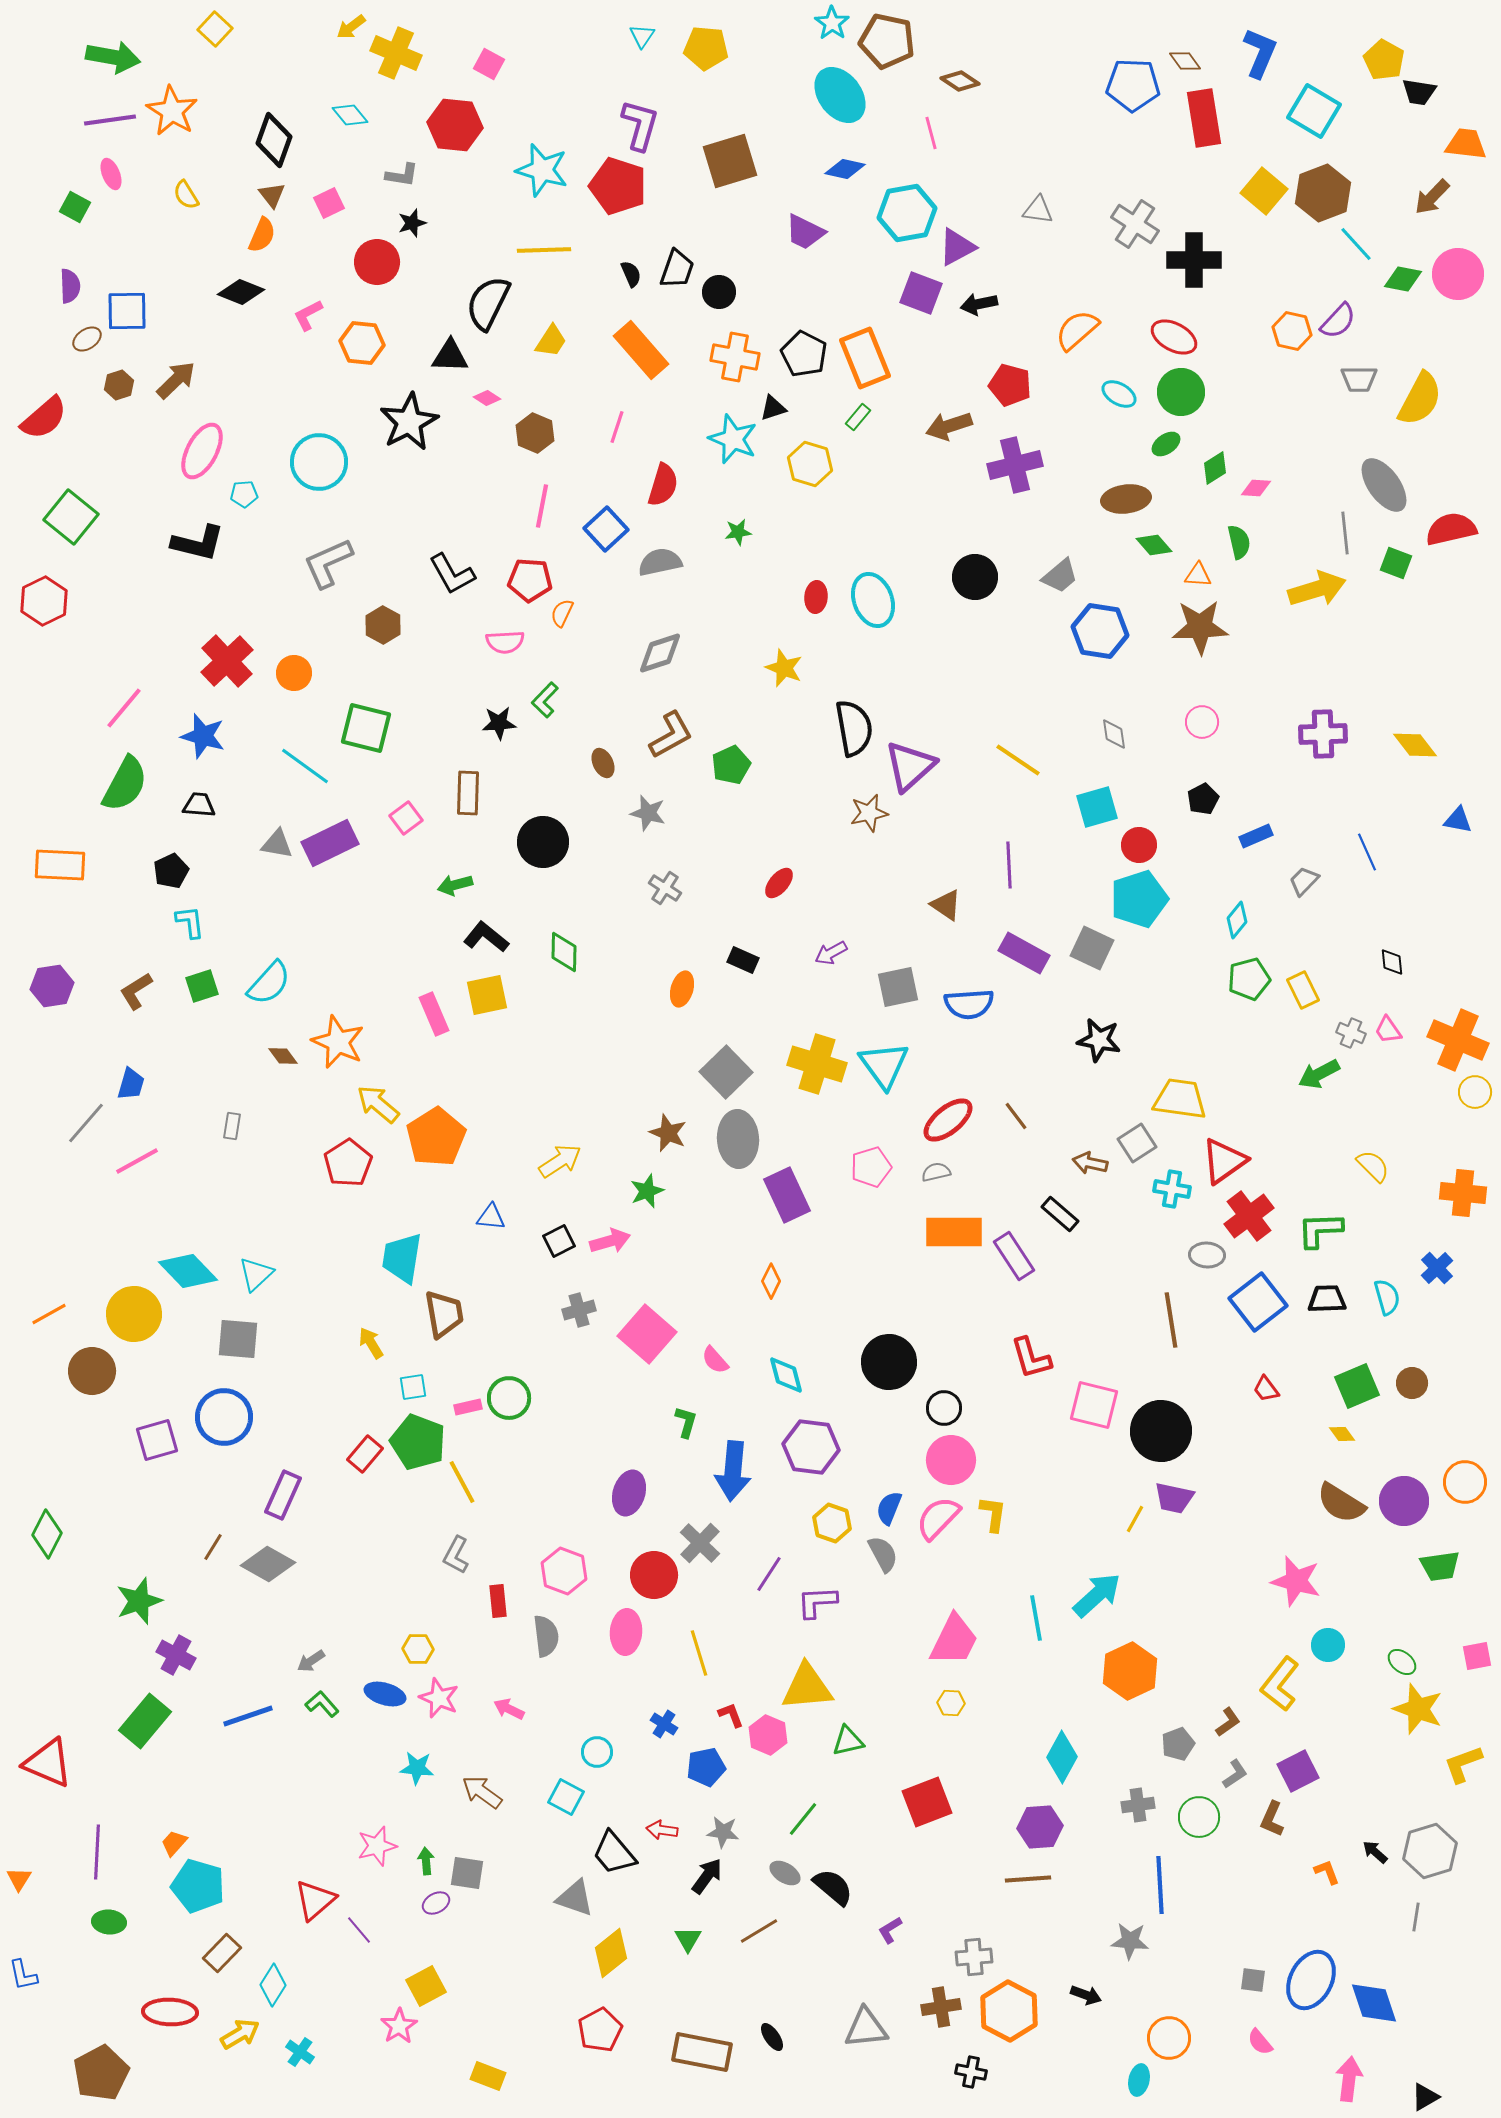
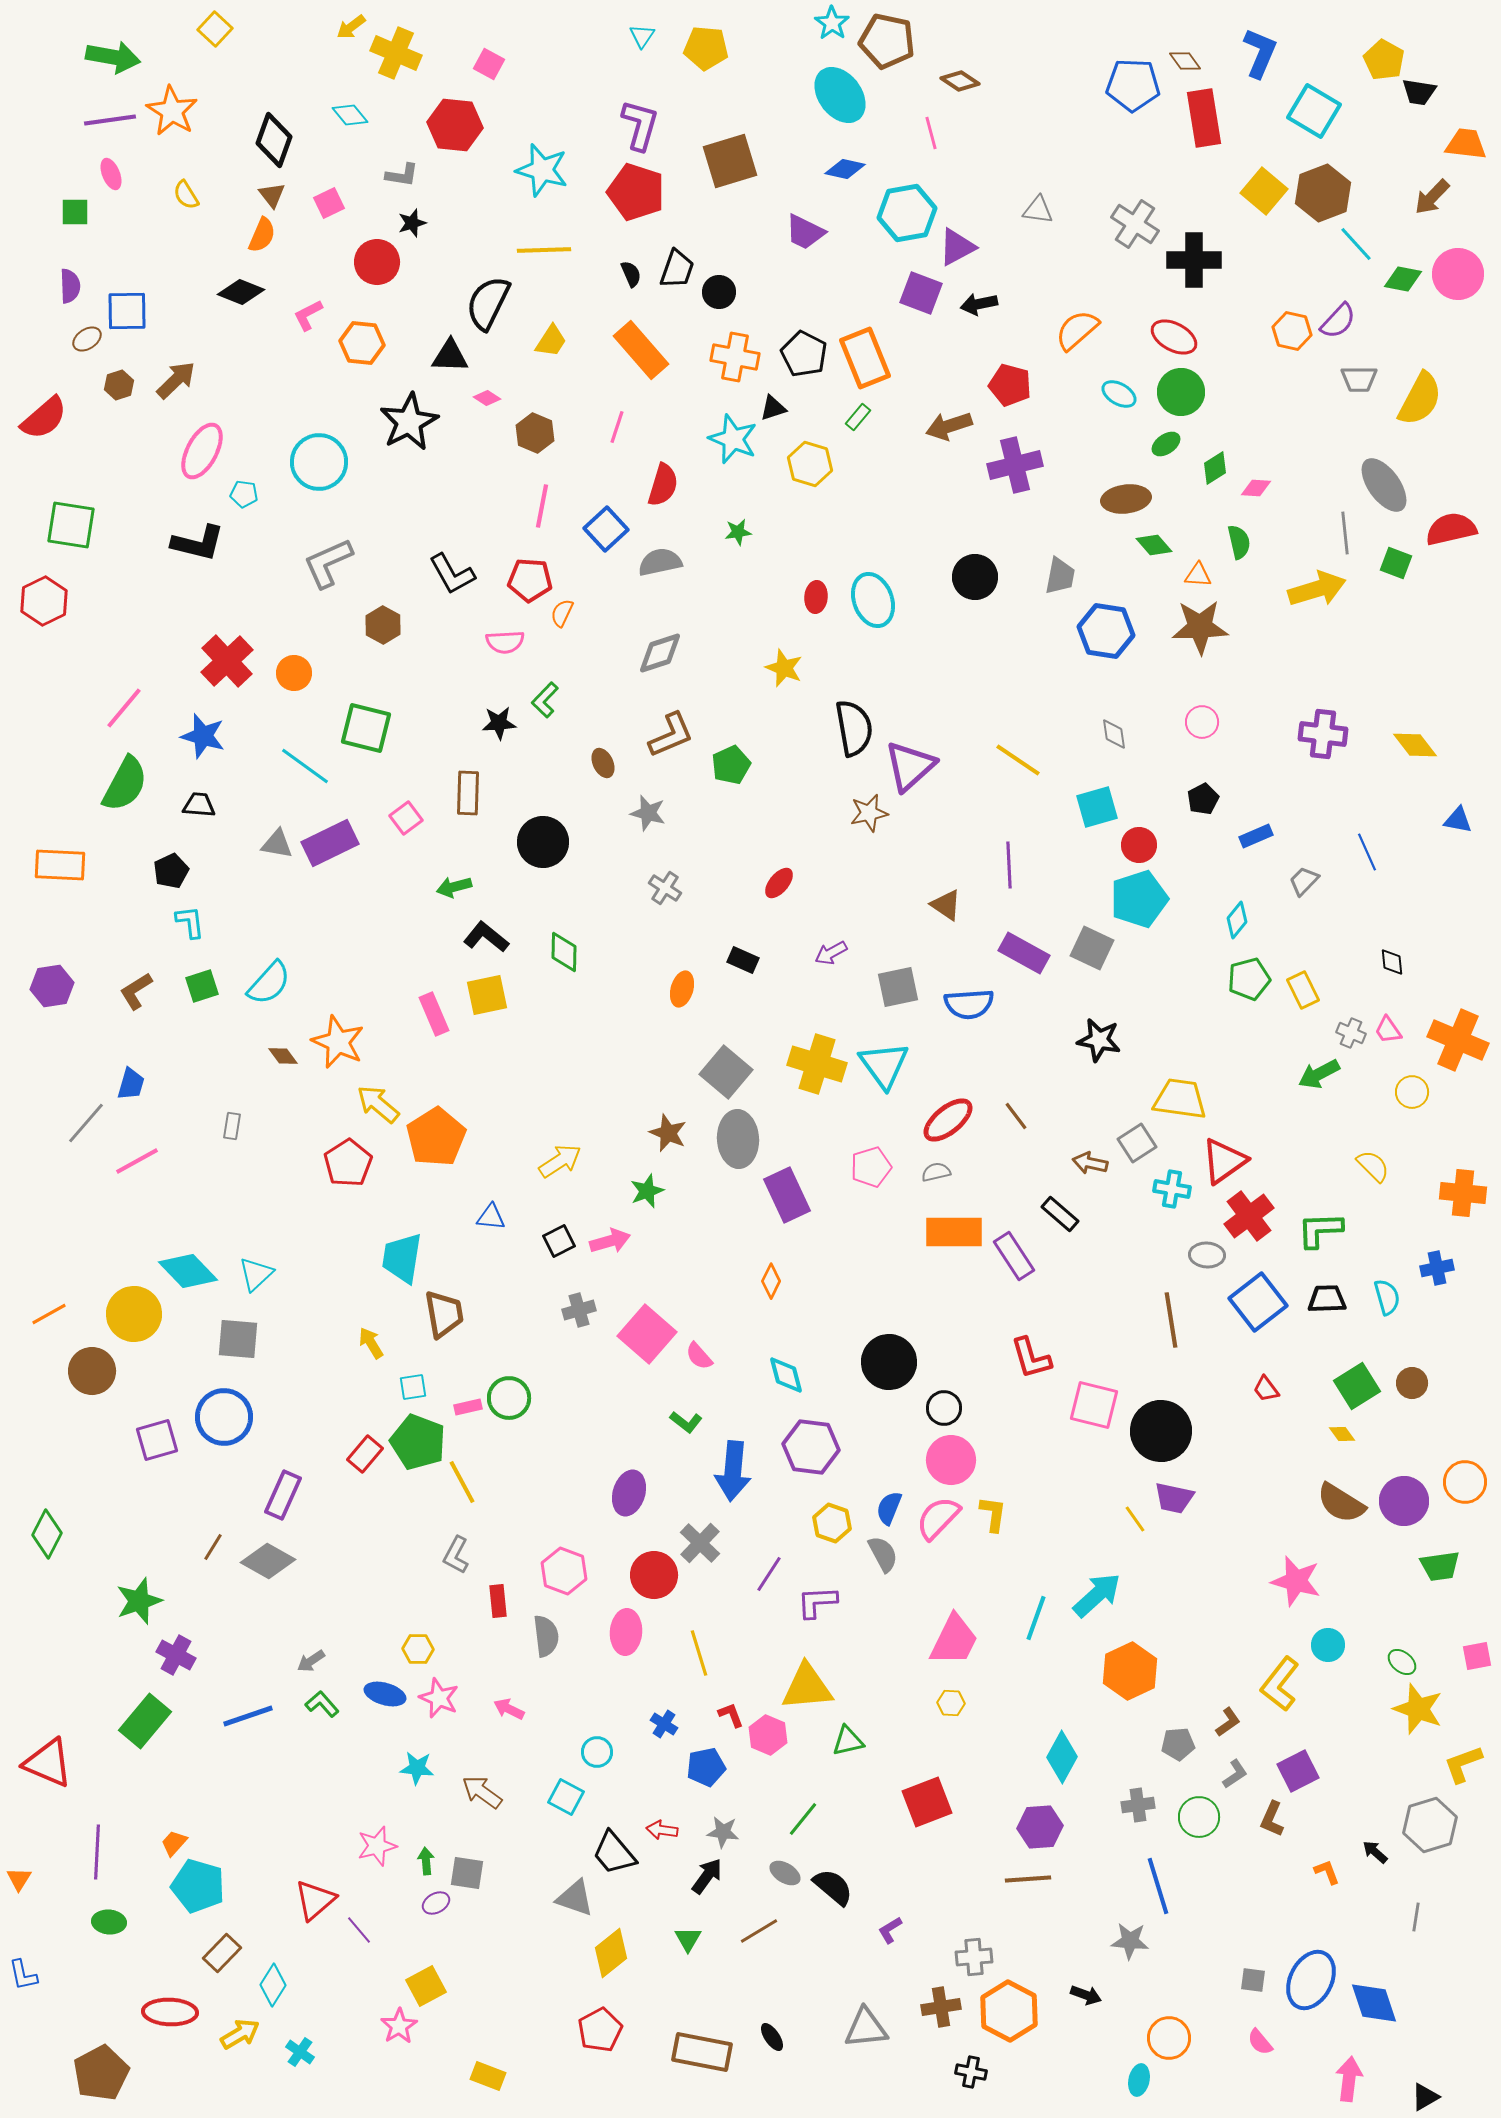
red pentagon at (618, 186): moved 18 px right, 6 px down
green square at (75, 207): moved 5 px down; rotated 28 degrees counterclockwise
cyan pentagon at (244, 494): rotated 12 degrees clockwise
green square at (71, 517): moved 8 px down; rotated 30 degrees counterclockwise
gray trapezoid at (1060, 576): rotated 39 degrees counterclockwise
blue hexagon at (1100, 631): moved 6 px right
purple cross at (1323, 734): rotated 9 degrees clockwise
brown L-shape at (671, 735): rotated 6 degrees clockwise
green arrow at (455, 885): moved 1 px left, 2 px down
gray square at (726, 1072): rotated 6 degrees counterclockwise
yellow circle at (1475, 1092): moved 63 px left
blue cross at (1437, 1268): rotated 32 degrees clockwise
pink semicircle at (715, 1360): moved 16 px left, 4 px up
green square at (1357, 1386): rotated 9 degrees counterclockwise
green L-shape at (686, 1422): rotated 112 degrees clockwise
yellow line at (1135, 1519): rotated 64 degrees counterclockwise
gray diamond at (268, 1564): moved 3 px up
cyan line at (1036, 1618): rotated 30 degrees clockwise
gray pentagon at (1178, 1744): rotated 16 degrees clockwise
gray hexagon at (1430, 1851): moved 26 px up
blue line at (1160, 1885): moved 2 px left, 1 px down; rotated 14 degrees counterclockwise
